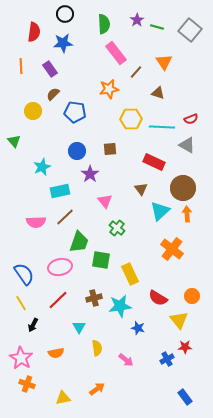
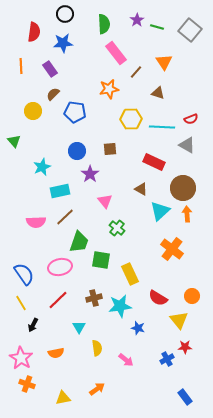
brown triangle at (141, 189): rotated 24 degrees counterclockwise
